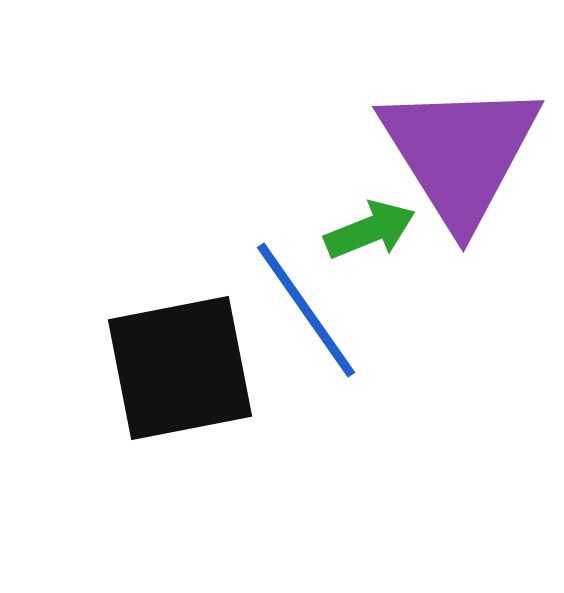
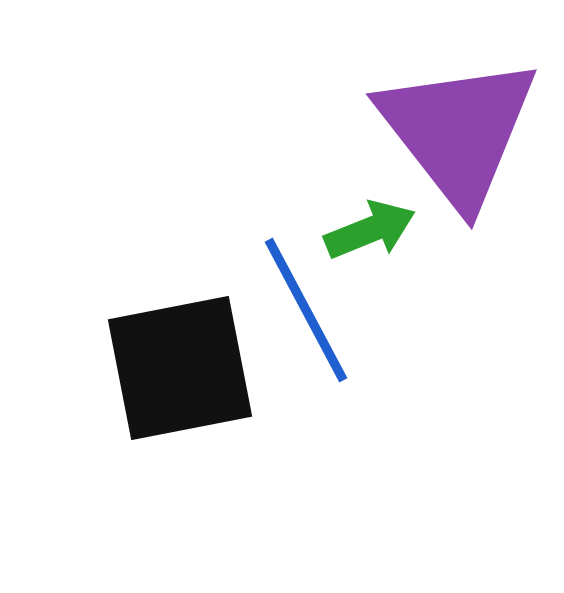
purple triangle: moved 2 px left, 22 px up; rotated 6 degrees counterclockwise
blue line: rotated 7 degrees clockwise
